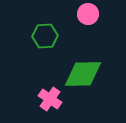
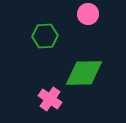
green diamond: moved 1 px right, 1 px up
